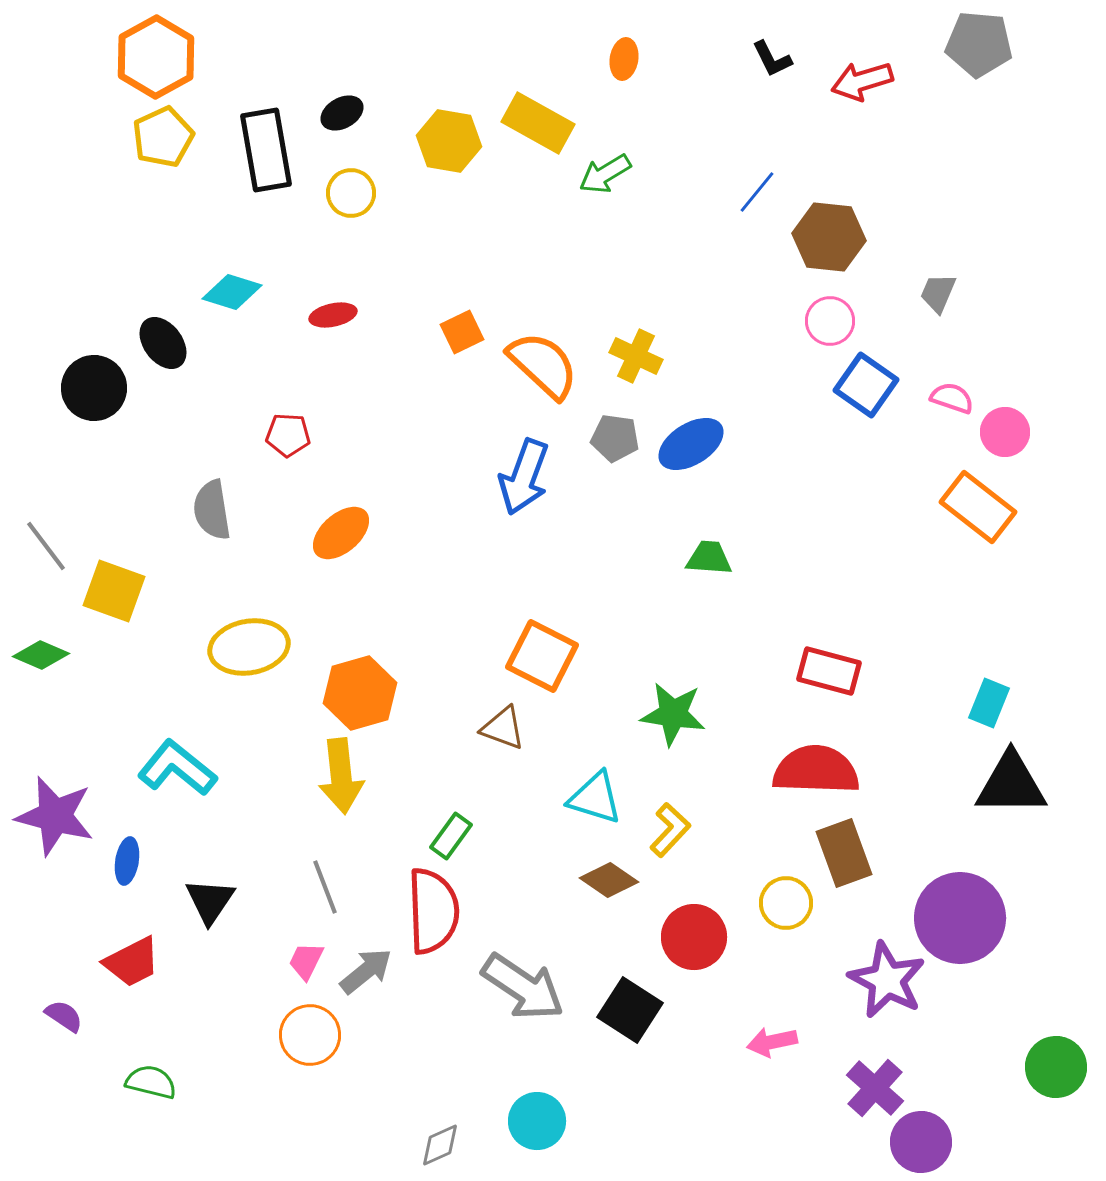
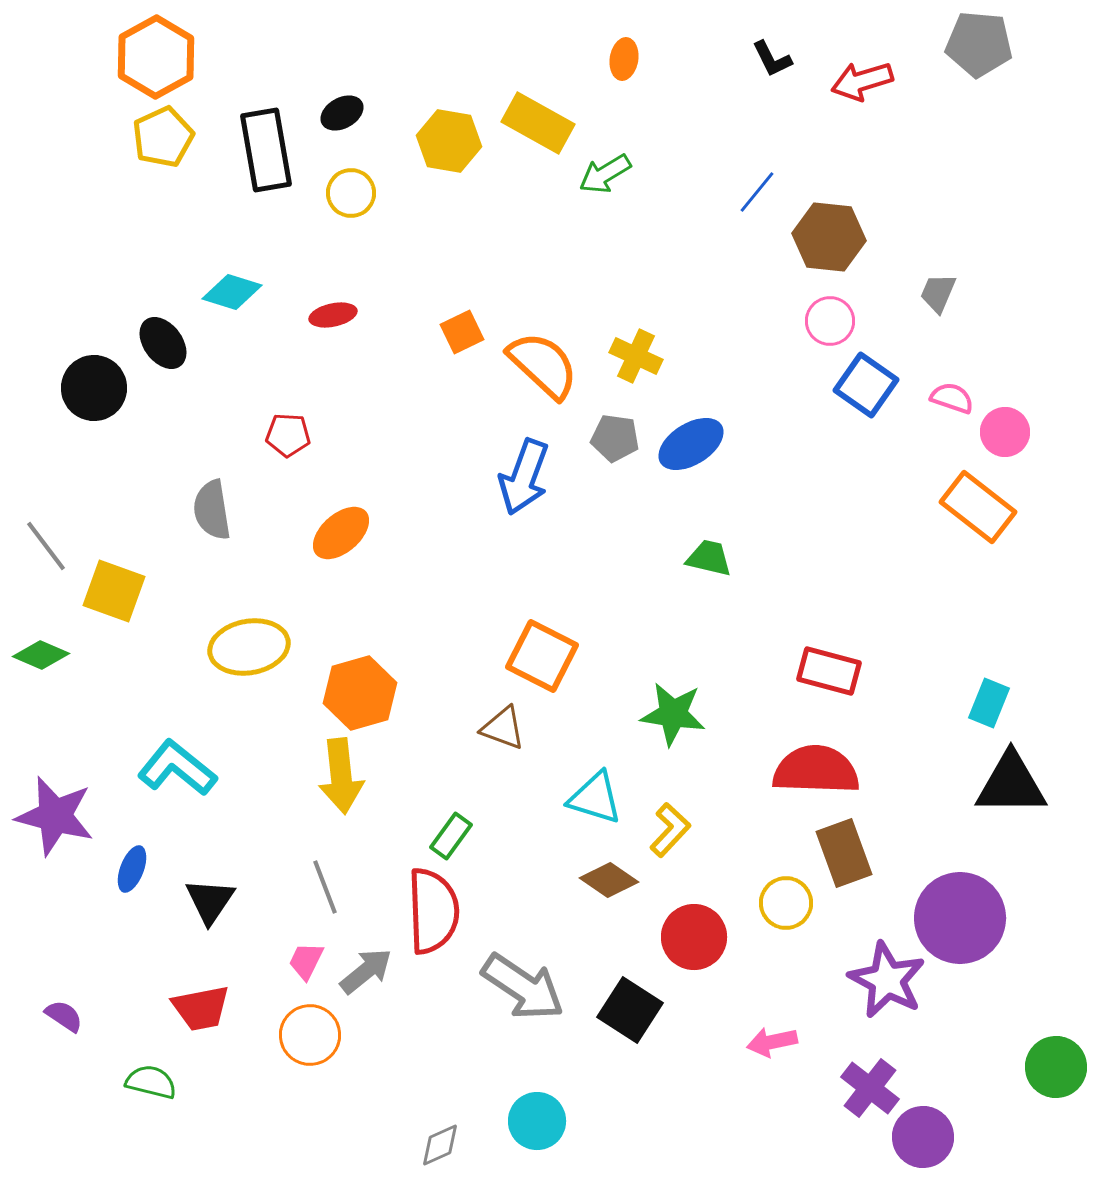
green trapezoid at (709, 558): rotated 9 degrees clockwise
blue ellipse at (127, 861): moved 5 px right, 8 px down; rotated 12 degrees clockwise
red trapezoid at (132, 962): moved 69 px right, 46 px down; rotated 16 degrees clockwise
purple cross at (875, 1088): moved 5 px left; rotated 4 degrees counterclockwise
purple circle at (921, 1142): moved 2 px right, 5 px up
